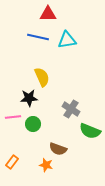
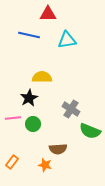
blue line: moved 9 px left, 2 px up
yellow semicircle: rotated 66 degrees counterclockwise
black star: rotated 24 degrees counterclockwise
pink line: moved 1 px down
brown semicircle: rotated 24 degrees counterclockwise
orange star: moved 1 px left
